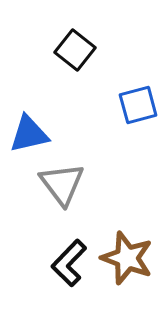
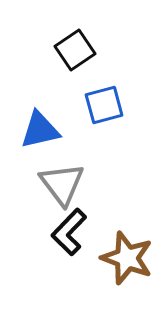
black square: rotated 18 degrees clockwise
blue square: moved 34 px left
blue triangle: moved 11 px right, 4 px up
black L-shape: moved 31 px up
